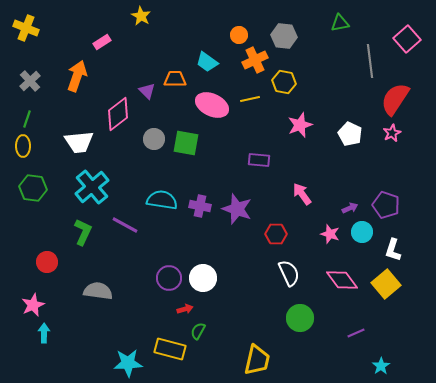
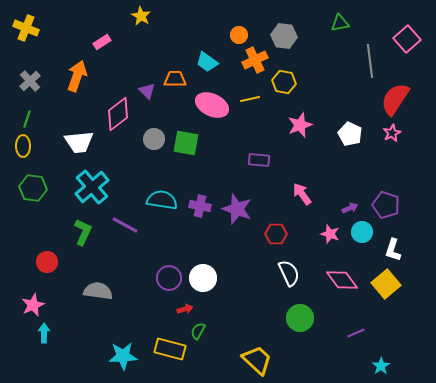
yellow trapezoid at (257, 360): rotated 60 degrees counterclockwise
cyan star at (128, 363): moved 5 px left, 7 px up
